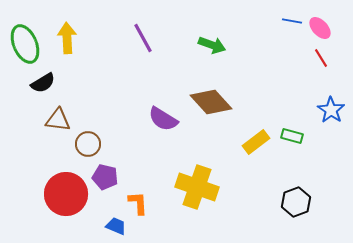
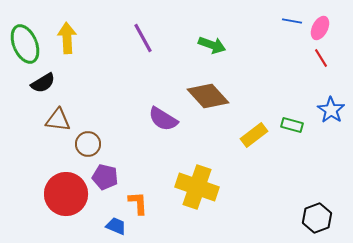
pink ellipse: rotated 70 degrees clockwise
brown diamond: moved 3 px left, 6 px up
green rectangle: moved 11 px up
yellow rectangle: moved 2 px left, 7 px up
black hexagon: moved 21 px right, 16 px down
